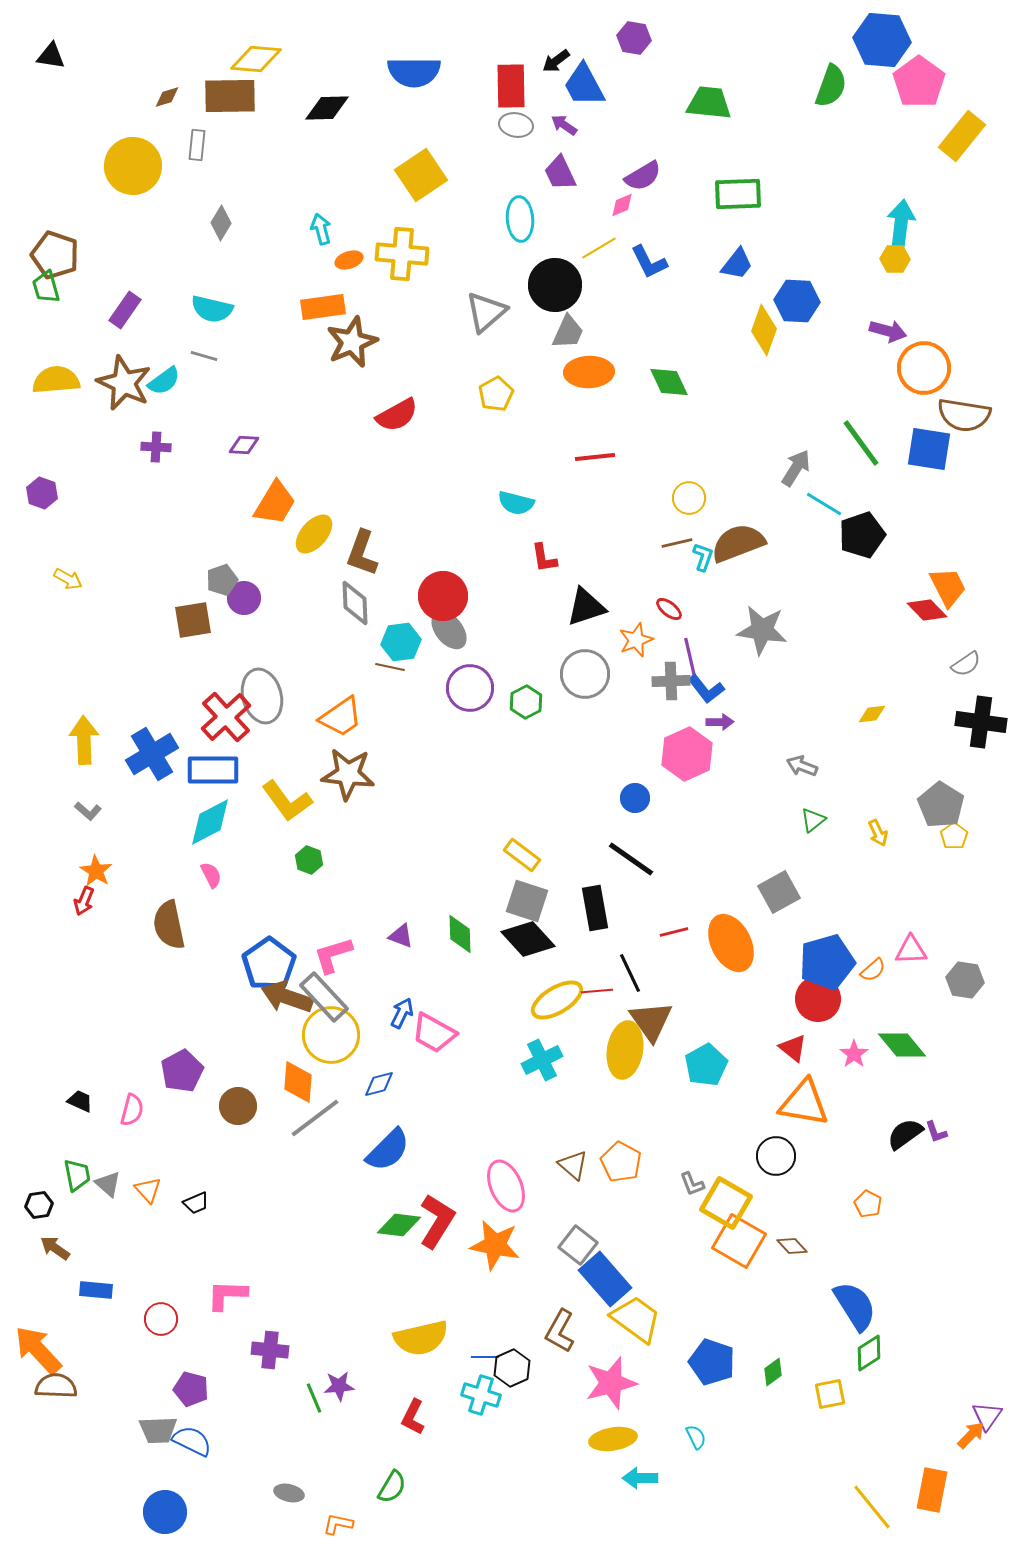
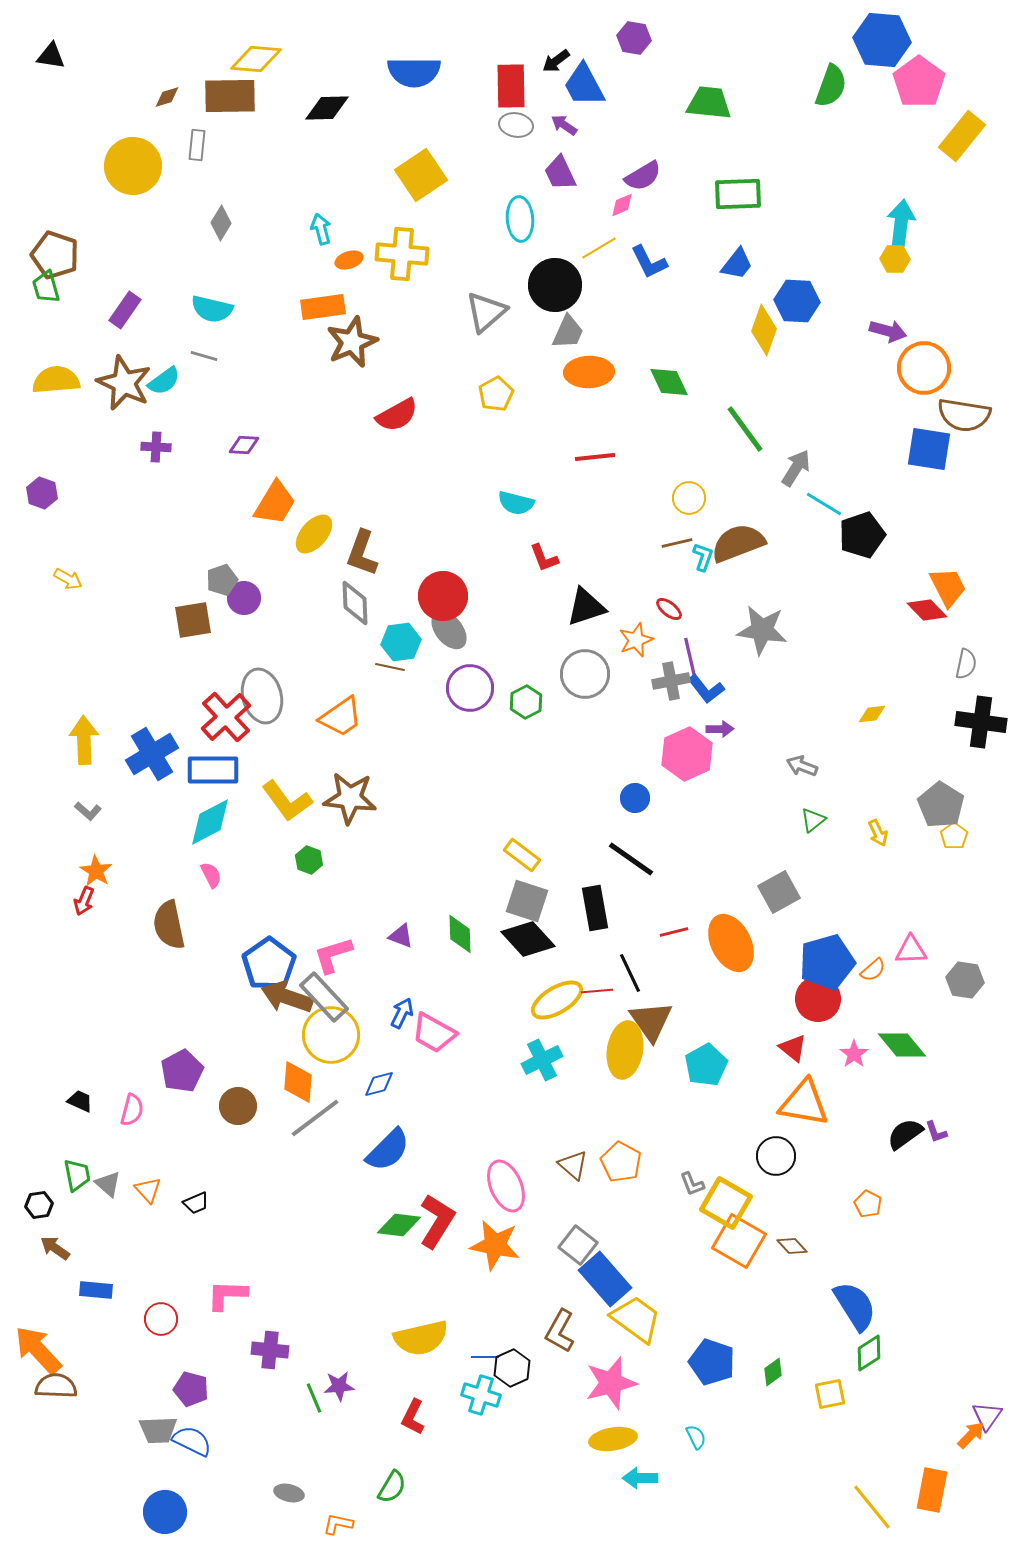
green line at (861, 443): moved 116 px left, 14 px up
red L-shape at (544, 558): rotated 12 degrees counterclockwise
gray semicircle at (966, 664): rotated 44 degrees counterclockwise
gray cross at (671, 681): rotated 9 degrees counterclockwise
purple arrow at (720, 722): moved 7 px down
brown star at (348, 774): moved 2 px right, 24 px down
